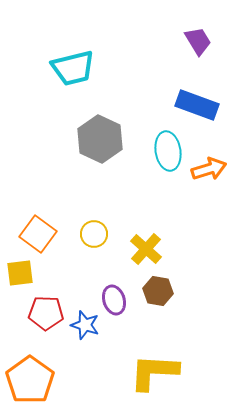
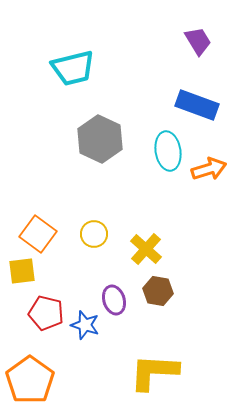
yellow square: moved 2 px right, 2 px up
red pentagon: rotated 12 degrees clockwise
